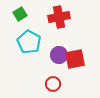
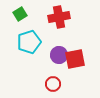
cyan pentagon: rotated 25 degrees clockwise
